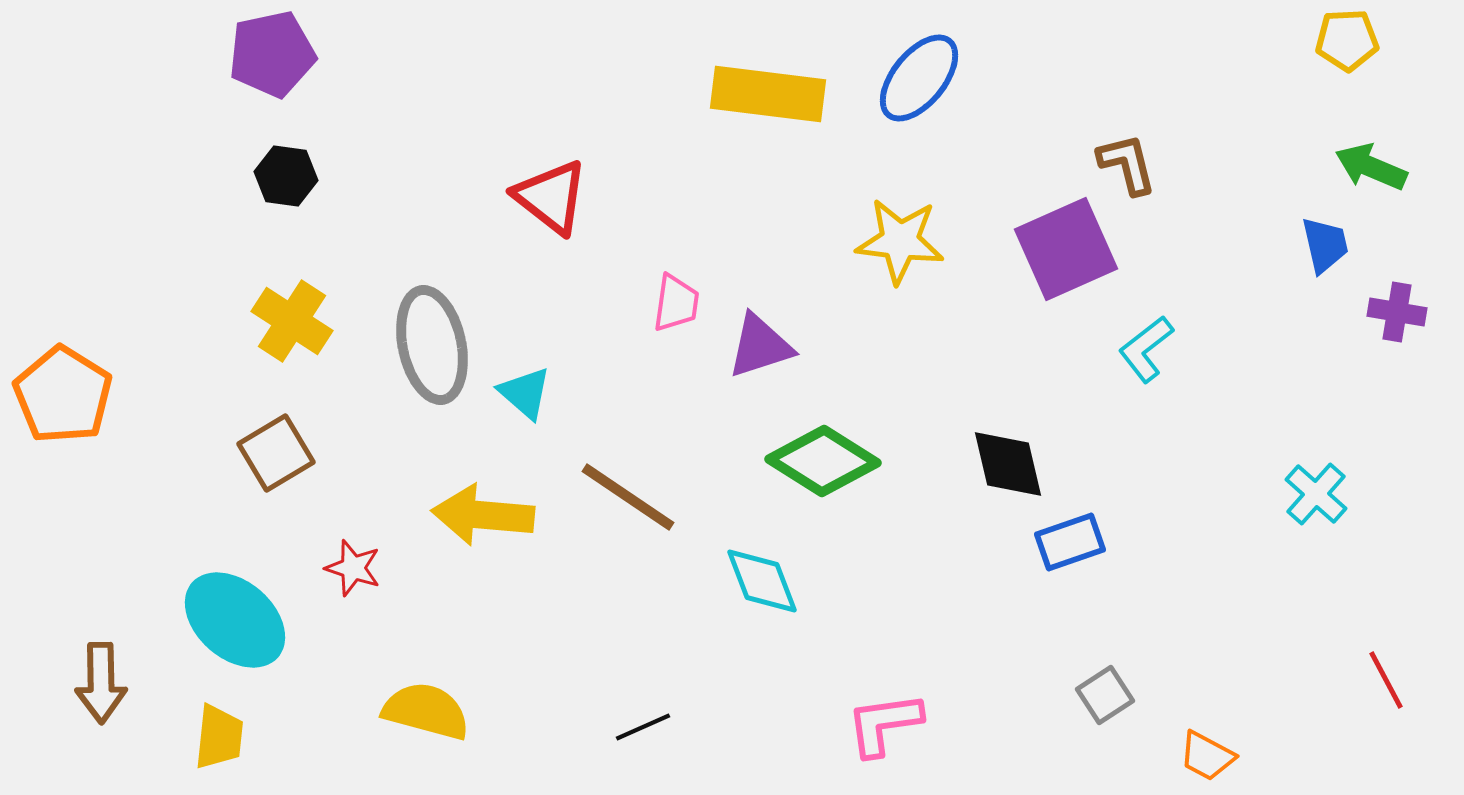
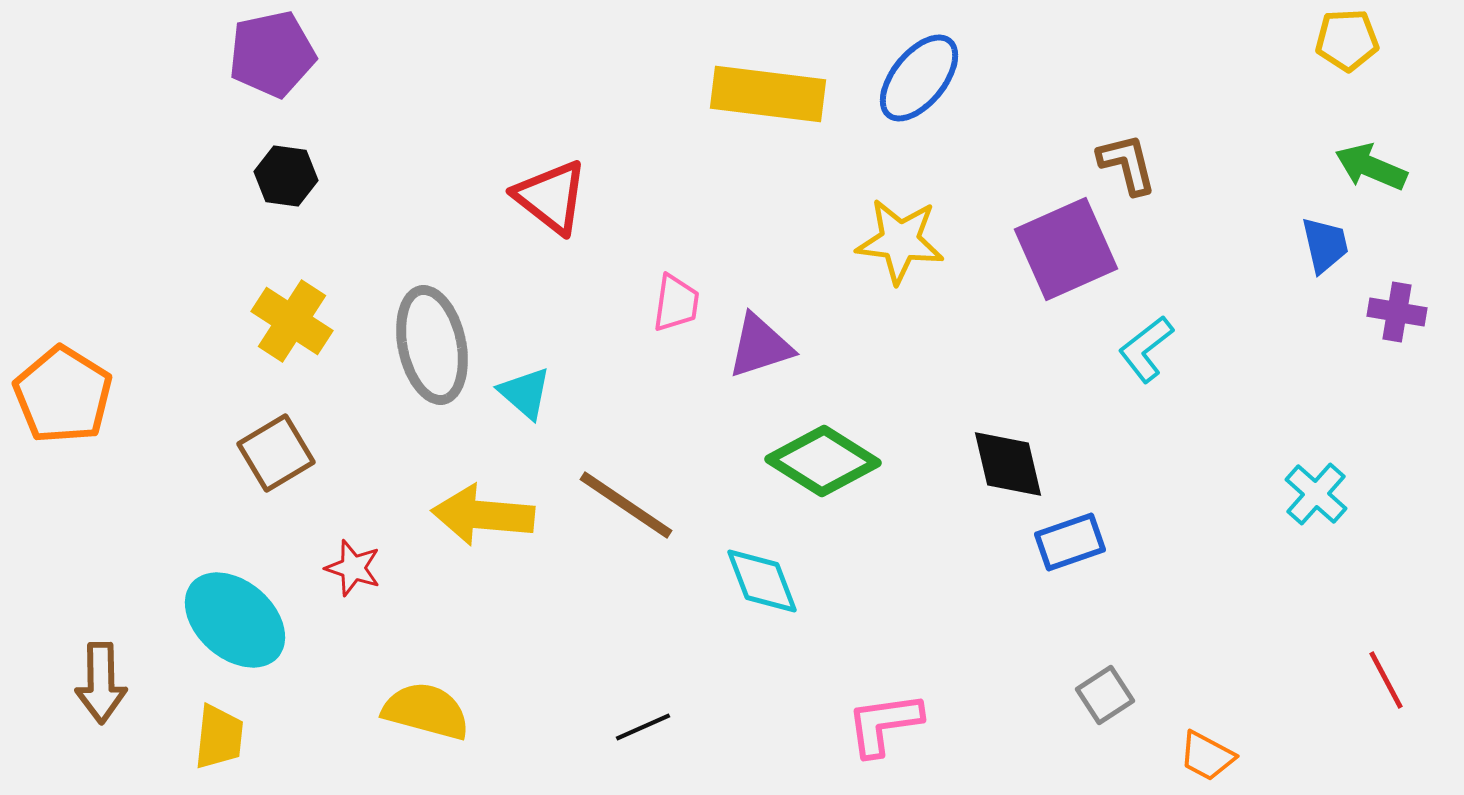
brown line: moved 2 px left, 8 px down
